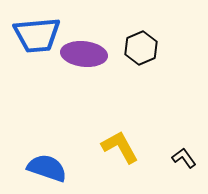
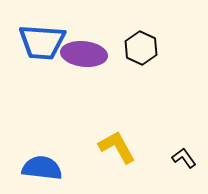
blue trapezoid: moved 5 px right, 7 px down; rotated 9 degrees clockwise
black hexagon: rotated 12 degrees counterclockwise
yellow L-shape: moved 3 px left
blue semicircle: moved 5 px left; rotated 12 degrees counterclockwise
